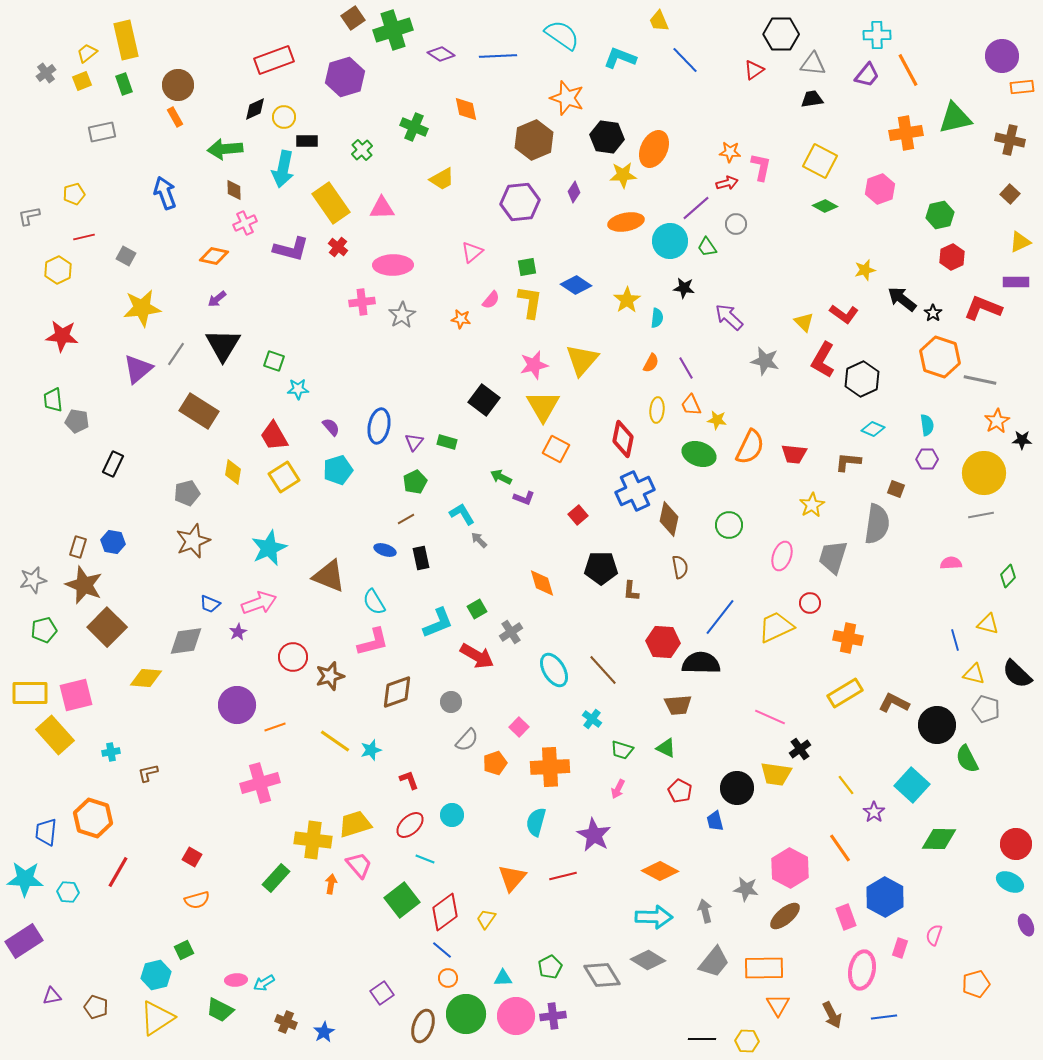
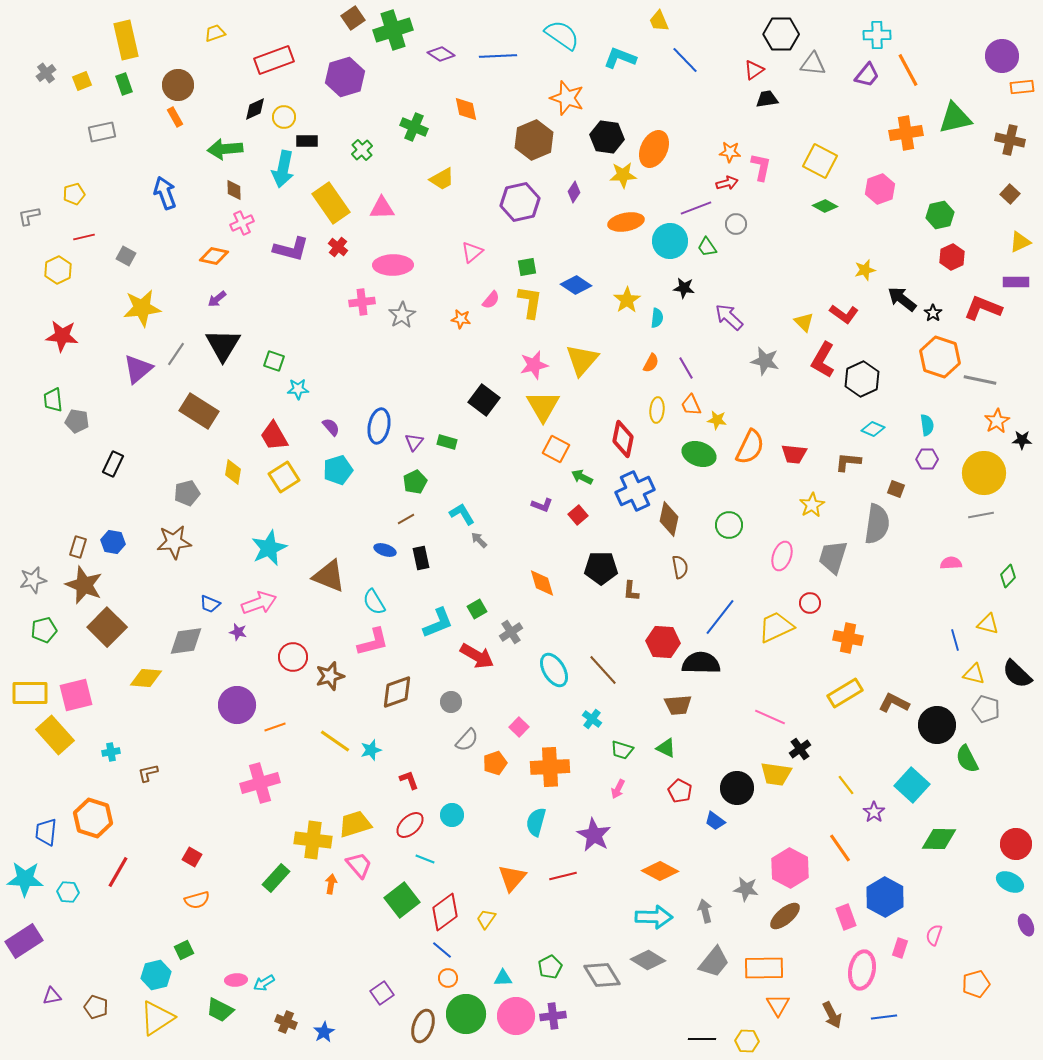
yellow trapezoid at (87, 53): moved 128 px right, 20 px up; rotated 20 degrees clockwise
black trapezoid at (812, 99): moved 45 px left
purple hexagon at (520, 202): rotated 6 degrees counterclockwise
purple line at (696, 208): rotated 20 degrees clockwise
pink cross at (245, 223): moved 3 px left
green arrow at (501, 477): moved 81 px right
purple L-shape at (524, 498): moved 18 px right, 7 px down
brown star at (193, 541): moved 19 px left, 1 px down; rotated 16 degrees clockwise
purple star at (238, 632): rotated 30 degrees counterclockwise
blue trapezoid at (715, 821): rotated 40 degrees counterclockwise
